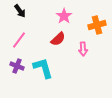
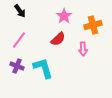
orange cross: moved 4 px left
